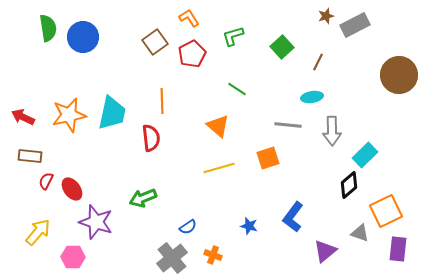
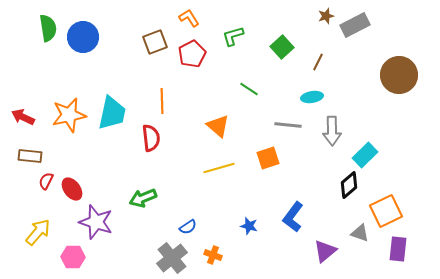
brown square at (155, 42): rotated 15 degrees clockwise
green line at (237, 89): moved 12 px right
